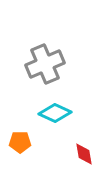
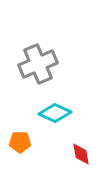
gray cross: moved 7 px left
red diamond: moved 3 px left
